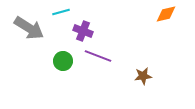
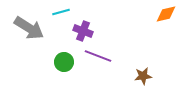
green circle: moved 1 px right, 1 px down
